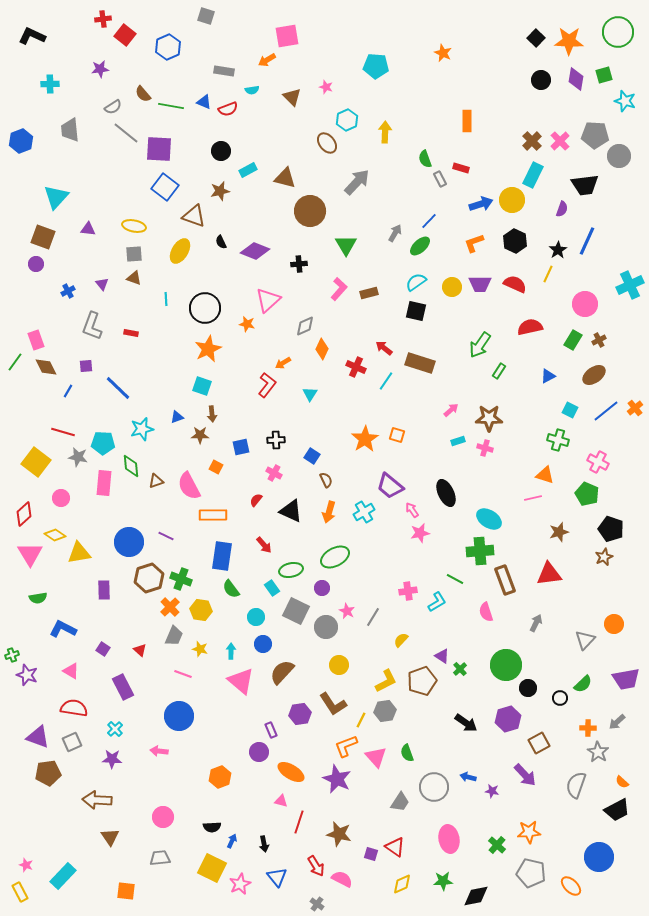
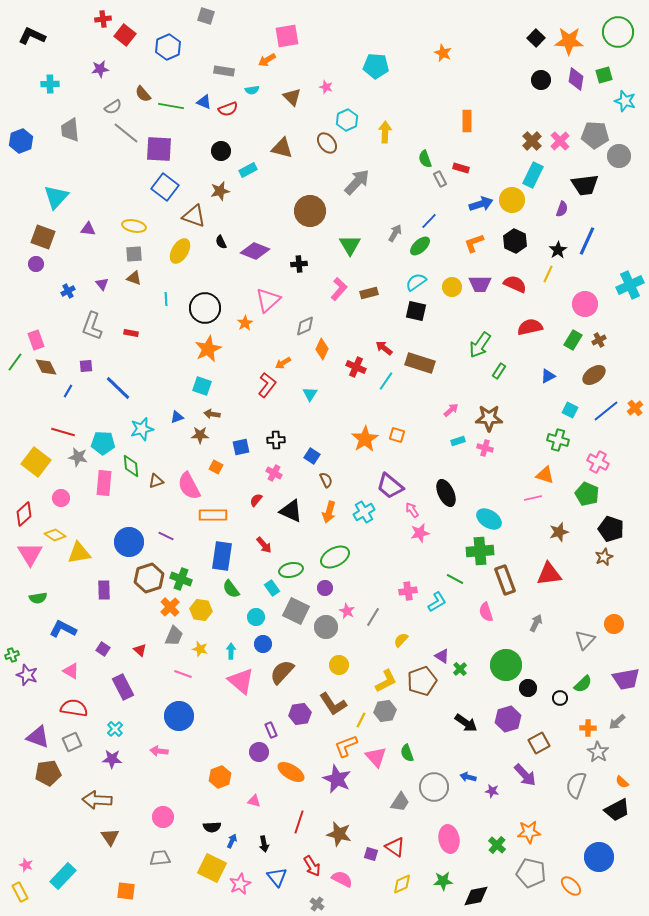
brown triangle at (285, 178): moved 3 px left, 30 px up
green triangle at (346, 245): moved 4 px right
orange star at (247, 324): moved 2 px left, 1 px up; rotated 28 degrees clockwise
brown arrow at (212, 414): rotated 105 degrees clockwise
purple circle at (322, 588): moved 3 px right
pink triangle at (281, 801): moved 27 px left
red arrow at (316, 866): moved 4 px left
